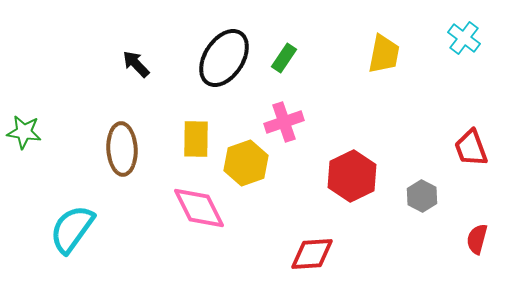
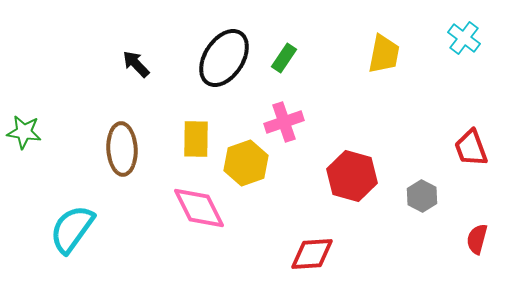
red hexagon: rotated 18 degrees counterclockwise
